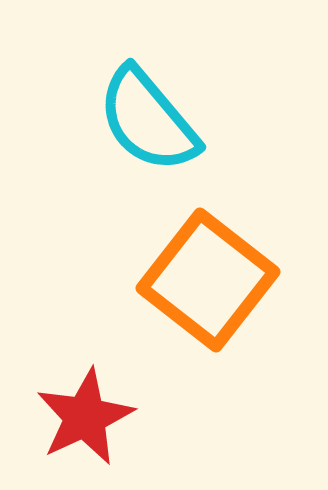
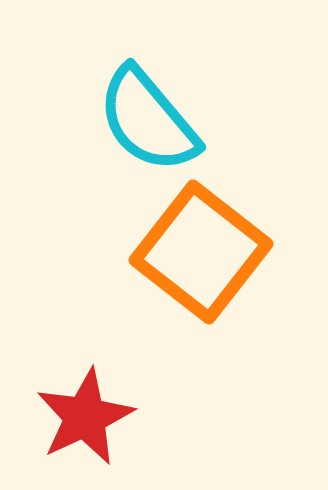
orange square: moved 7 px left, 28 px up
